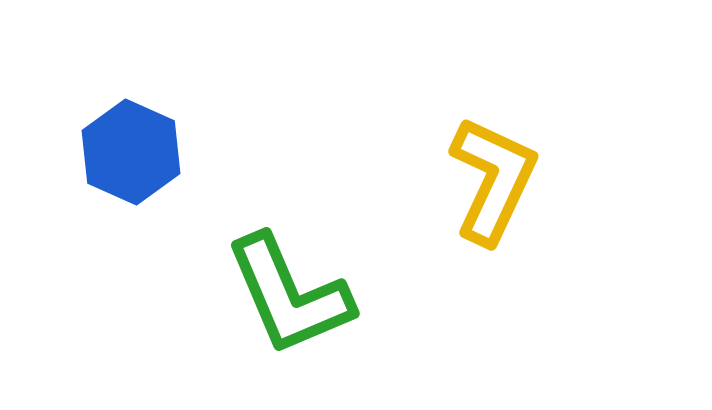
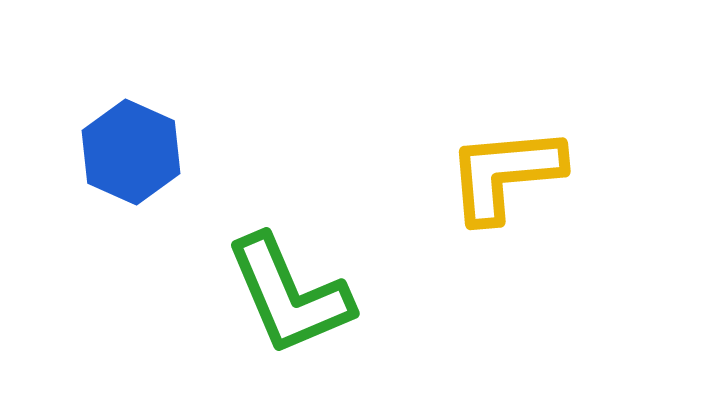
yellow L-shape: moved 12 px right, 6 px up; rotated 120 degrees counterclockwise
